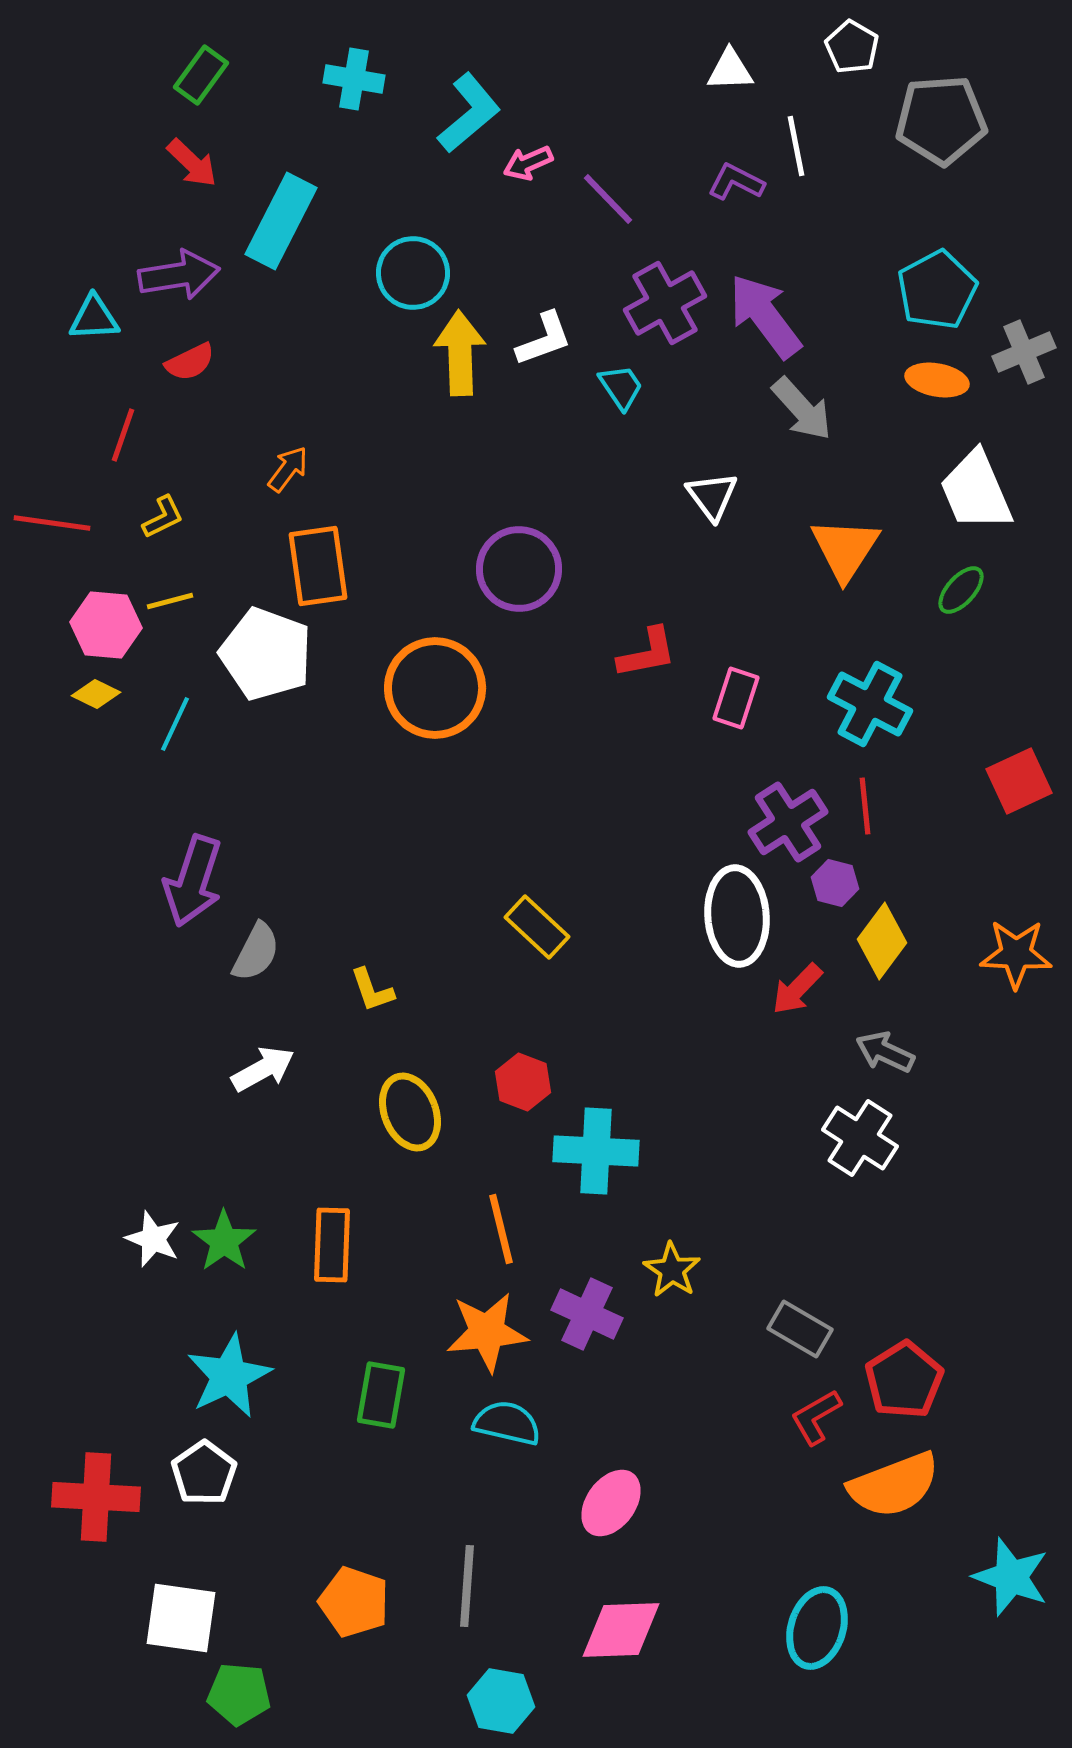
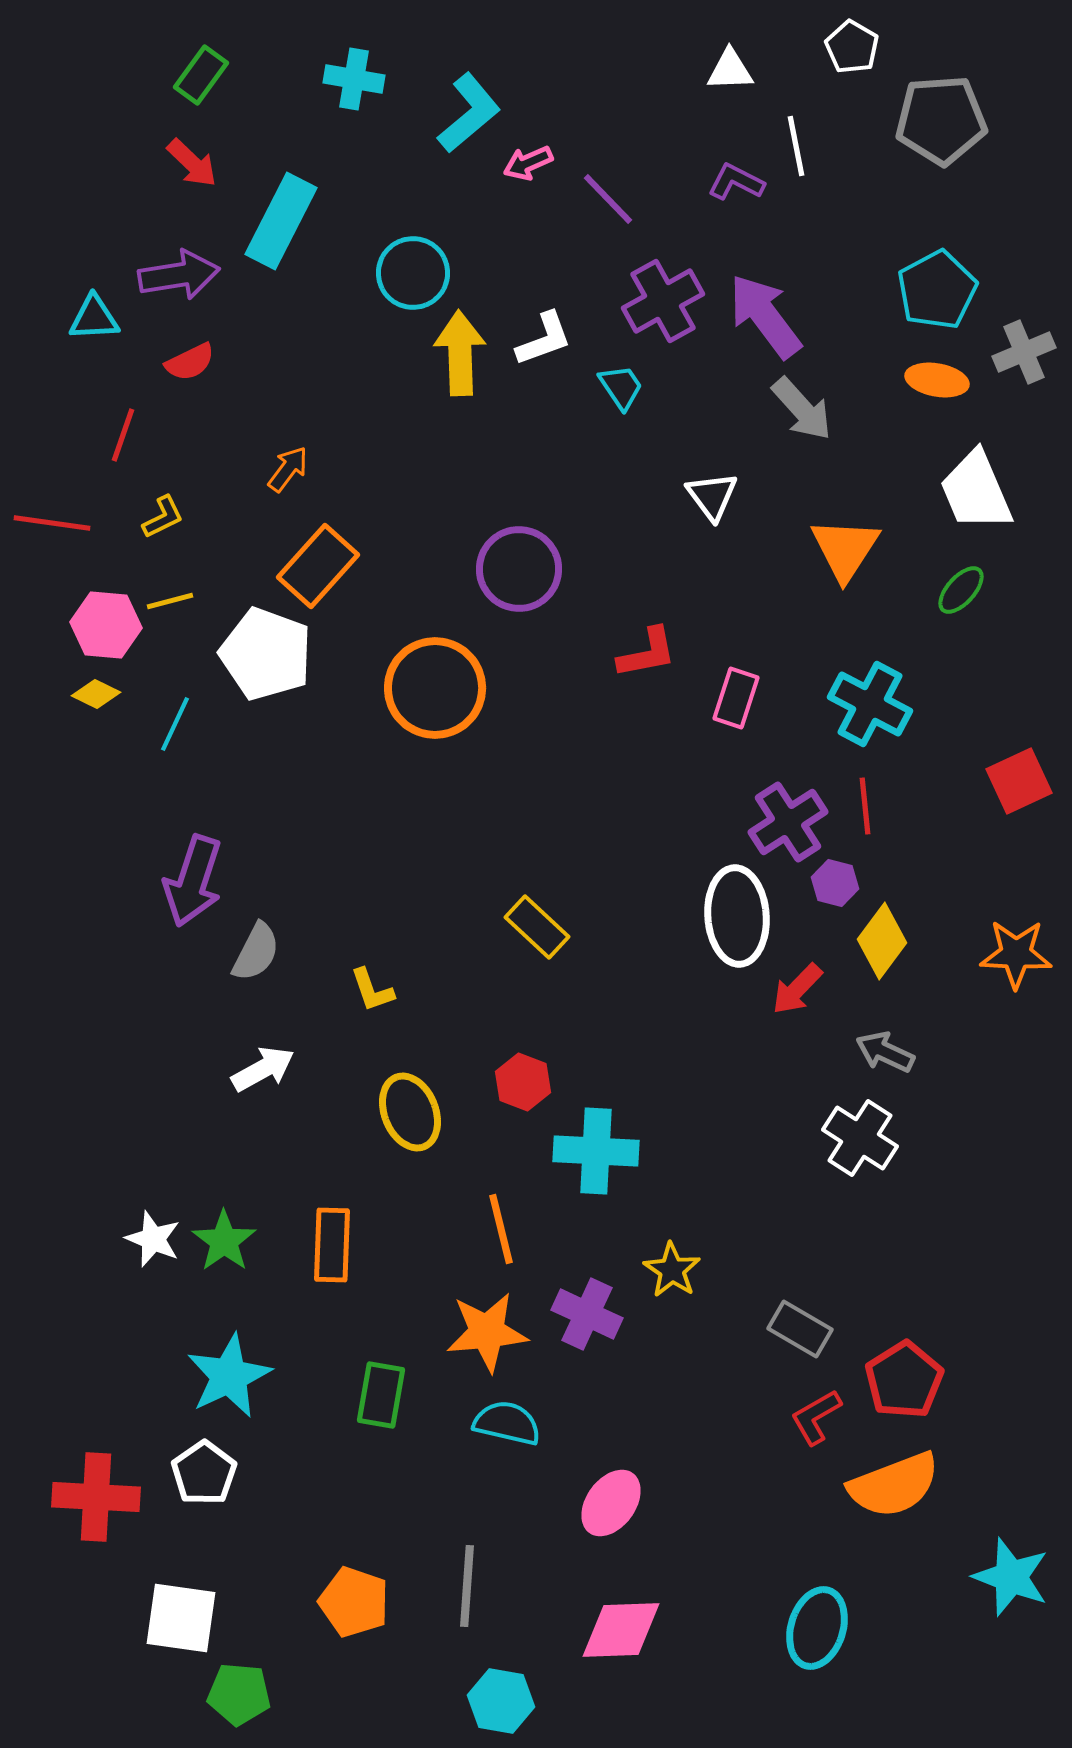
purple cross at (665, 303): moved 2 px left, 2 px up
orange rectangle at (318, 566): rotated 50 degrees clockwise
